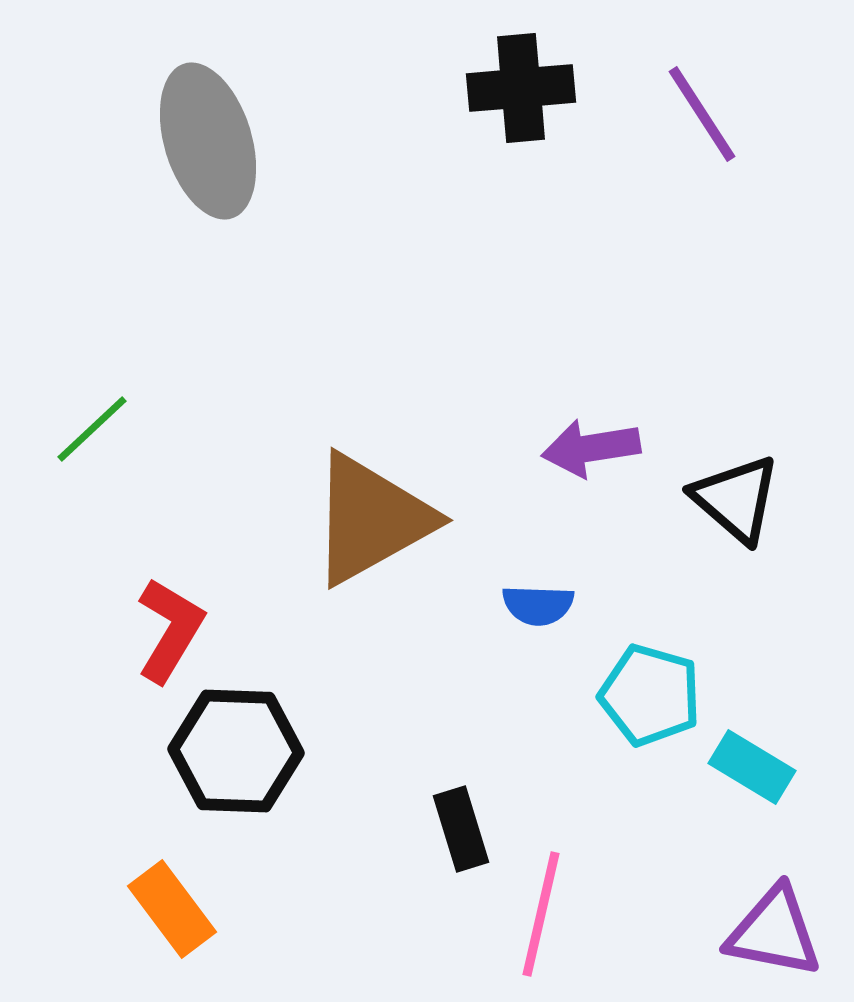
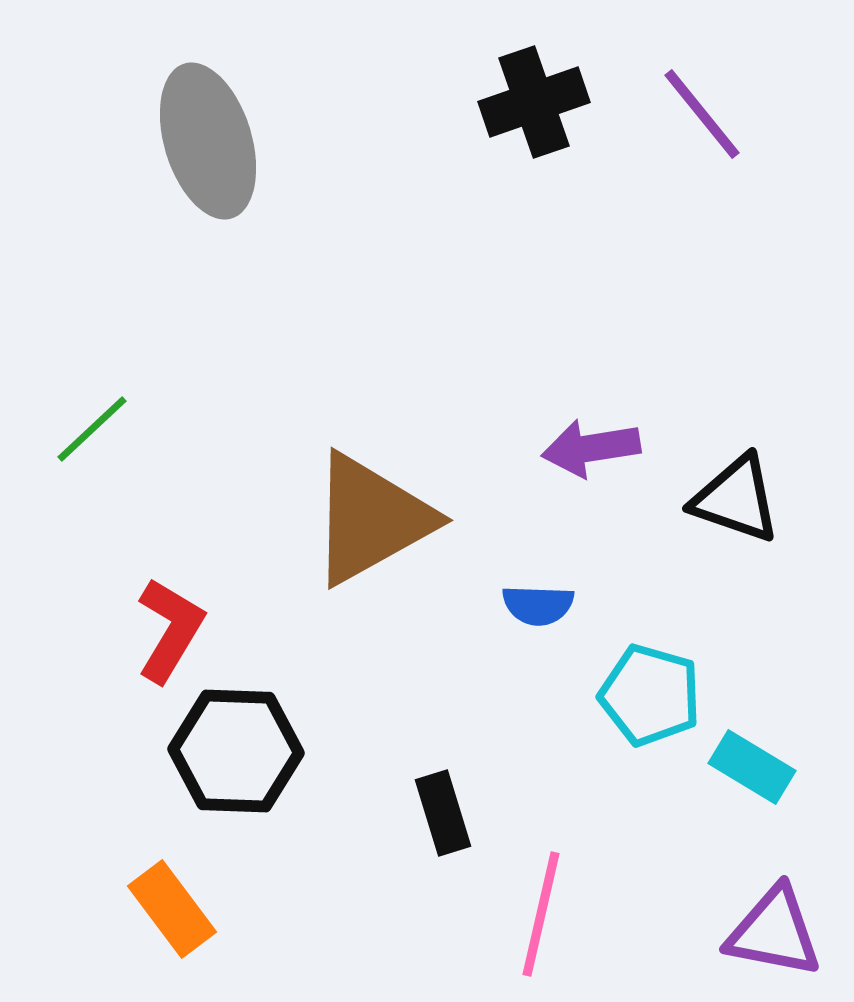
black cross: moved 13 px right, 14 px down; rotated 14 degrees counterclockwise
purple line: rotated 6 degrees counterclockwise
black triangle: rotated 22 degrees counterclockwise
black rectangle: moved 18 px left, 16 px up
